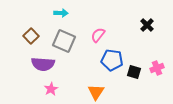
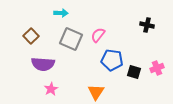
black cross: rotated 32 degrees counterclockwise
gray square: moved 7 px right, 2 px up
